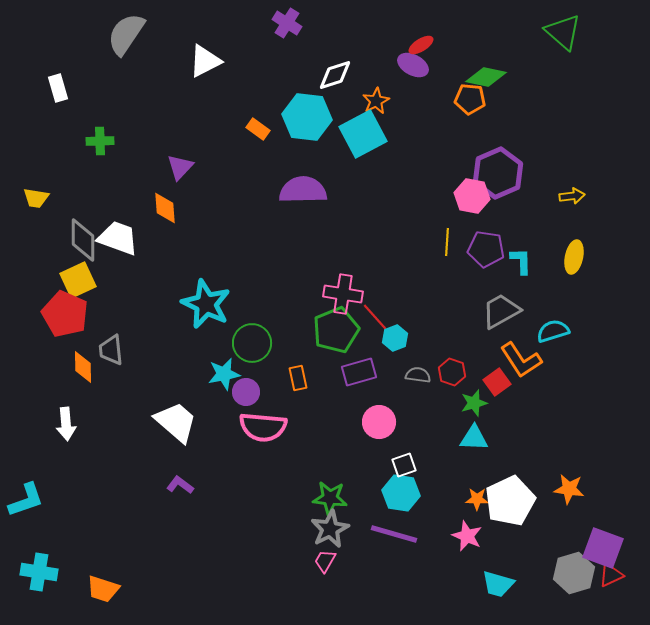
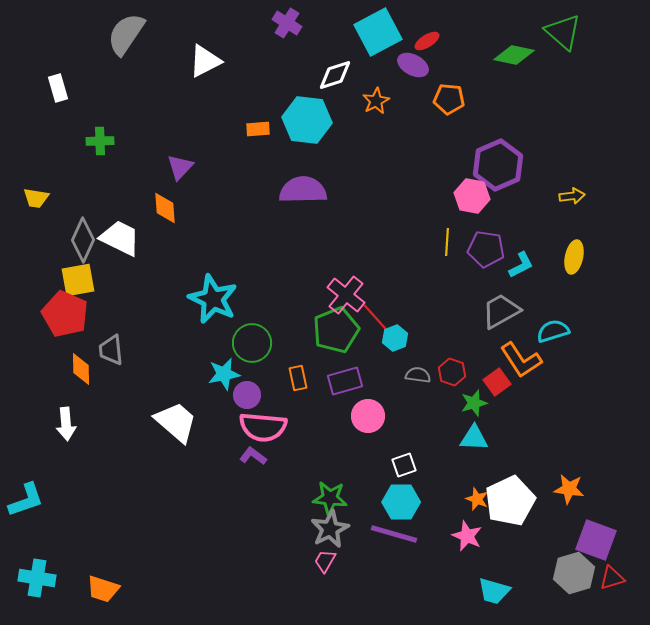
red ellipse at (421, 45): moved 6 px right, 4 px up
green diamond at (486, 77): moved 28 px right, 22 px up
orange pentagon at (470, 99): moved 21 px left
cyan hexagon at (307, 117): moved 3 px down
orange rectangle at (258, 129): rotated 40 degrees counterclockwise
cyan square at (363, 134): moved 15 px right, 102 px up
purple hexagon at (498, 173): moved 8 px up
white trapezoid at (118, 238): moved 2 px right; rotated 6 degrees clockwise
gray diamond at (83, 240): rotated 24 degrees clockwise
cyan L-shape at (521, 261): moved 4 px down; rotated 64 degrees clockwise
yellow square at (78, 280): rotated 15 degrees clockwise
pink cross at (343, 294): moved 3 px right, 1 px down; rotated 30 degrees clockwise
cyan star at (206, 304): moved 7 px right, 5 px up
orange diamond at (83, 367): moved 2 px left, 2 px down
purple rectangle at (359, 372): moved 14 px left, 9 px down
purple circle at (246, 392): moved 1 px right, 3 px down
pink circle at (379, 422): moved 11 px left, 6 px up
purple L-shape at (180, 485): moved 73 px right, 29 px up
cyan hexagon at (401, 493): moved 9 px down; rotated 9 degrees counterclockwise
orange star at (477, 499): rotated 20 degrees clockwise
purple square at (603, 548): moved 7 px left, 8 px up
cyan cross at (39, 572): moved 2 px left, 6 px down
red triangle at (611, 575): moved 1 px right, 3 px down; rotated 8 degrees clockwise
cyan trapezoid at (498, 584): moved 4 px left, 7 px down
